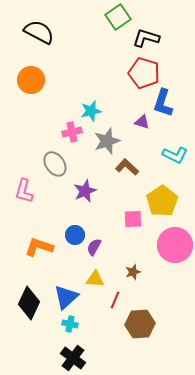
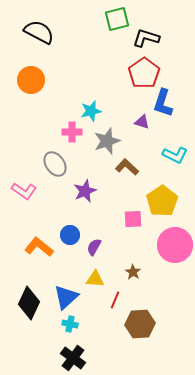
green square: moved 1 px left, 2 px down; rotated 20 degrees clockwise
red pentagon: rotated 20 degrees clockwise
pink cross: rotated 12 degrees clockwise
pink L-shape: rotated 70 degrees counterclockwise
blue circle: moved 5 px left
orange L-shape: rotated 20 degrees clockwise
brown star: rotated 21 degrees counterclockwise
